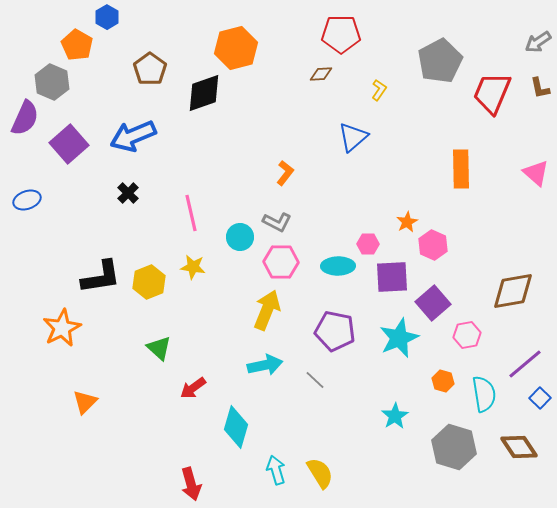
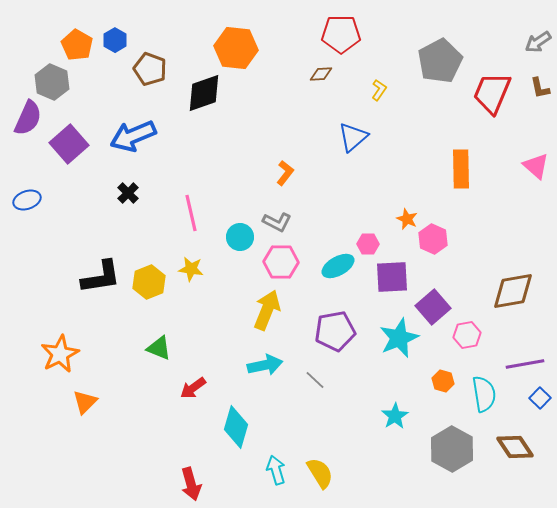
blue hexagon at (107, 17): moved 8 px right, 23 px down
orange hexagon at (236, 48): rotated 21 degrees clockwise
brown pentagon at (150, 69): rotated 16 degrees counterclockwise
purple semicircle at (25, 118): moved 3 px right
pink triangle at (536, 173): moved 7 px up
orange star at (407, 222): moved 3 px up; rotated 20 degrees counterclockwise
pink hexagon at (433, 245): moved 6 px up
cyan ellipse at (338, 266): rotated 28 degrees counterclockwise
yellow star at (193, 267): moved 2 px left, 2 px down
purple square at (433, 303): moved 4 px down
orange star at (62, 328): moved 2 px left, 26 px down
purple pentagon at (335, 331): rotated 21 degrees counterclockwise
green triangle at (159, 348): rotated 20 degrees counterclockwise
purple line at (525, 364): rotated 30 degrees clockwise
gray hexagon at (454, 447): moved 2 px left, 2 px down; rotated 12 degrees clockwise
brown diamond at (519, 447): moved 4 px left
